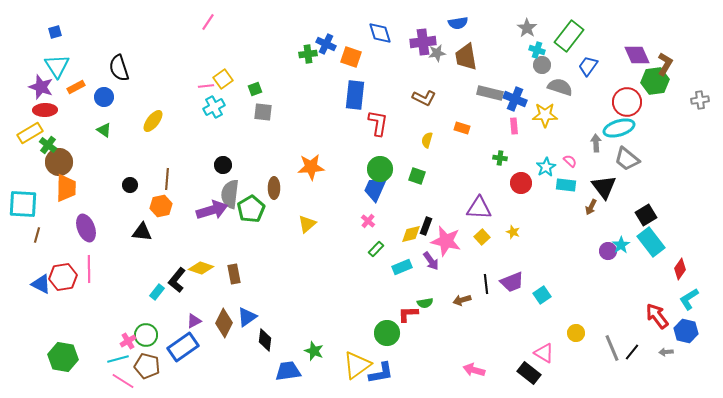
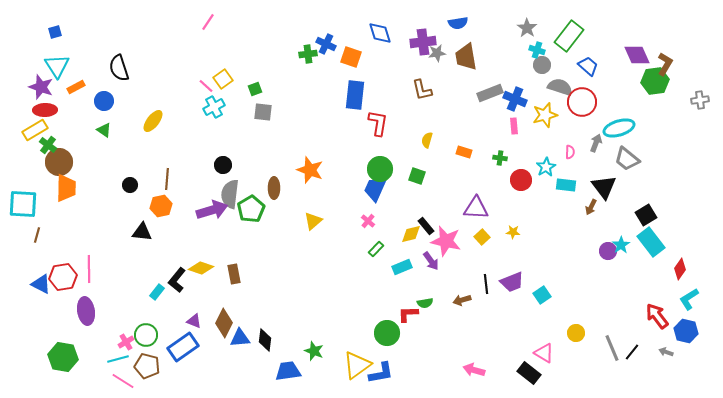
blue trapezoid at (588, 66): rotated 95 degrees clockwise
pink line at (206, 86): rotated 49 degrees clockwise
gray rectangle at (490, 93): rotated 35 degrees counterclockwise
blue circle at (104, 97): moved 4 px down
brown L-shape at (424, 98): moved 2 px left, 8 px up; rotated 50 degrees clockwise
red circle at (627, 102): moved 45 px left
yellow star at (545, 115): rotated 15 degrees counterclockwise
orange rectangle at (462, 128): moved 2 px right, 24 px down
yellow rectangle at (30, 133): moved 5 px right, 3 px up
gray arrow at (596, 143): rotated 24 degrees clockwise
pink semicircle at (570, 161): moved 9 px up; rotated 48 degrees clockwise
orange star at (311, 167): moved 1 px left, 3 px down; rotated 24 degrees clockwise
red circle at (521, 183): moved 3 px up
purple triangle at (479, 208): moved 3 px left
yellow triangle at (307, 224): moved 6 px right, 3 px up
black rectangle at (426, 226): rotated 60 degrees counterclockwise
purple ellipse at (86, 228): moved 83 px down; rotated 12 degrees clockwise
yellow star at (513, 232): rotated 16 degrees counterclockwise
blue triangle at (247, 317): moved 7 px left, 21 px down; rotated 30 degrees clockwise
purple triangle at (194, 321): rotated 49 degrees clockwise
pink cross at (128, 341): moved 2 px left, 1 px down
gray arrow at (666, 352): rotated 24 degrees clockwise
